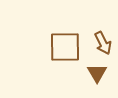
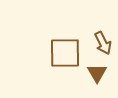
brown square: moved 6 px down
